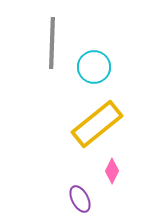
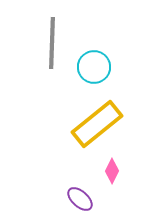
purple ellipse: rotated 20 degrees counterclockwise
